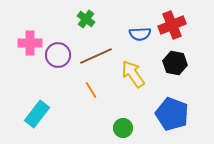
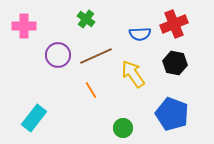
red cross: moved 2 px right, 1 px up
pink cross: moved 6 px left, 17 px up
cyan rectangle: moved 3 px left, 4 px down
